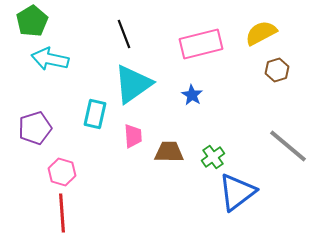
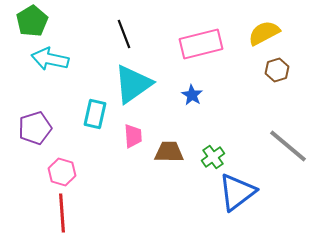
yellow semicircle: moved 3 px right
